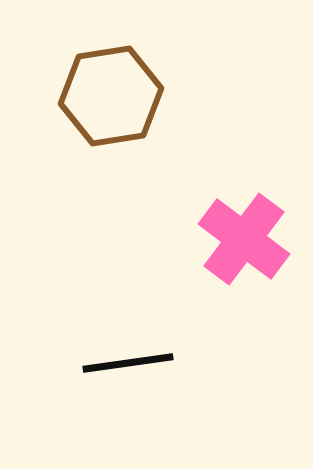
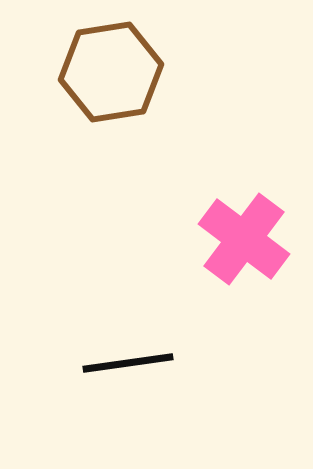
brown hexagon: moved 24 px up
